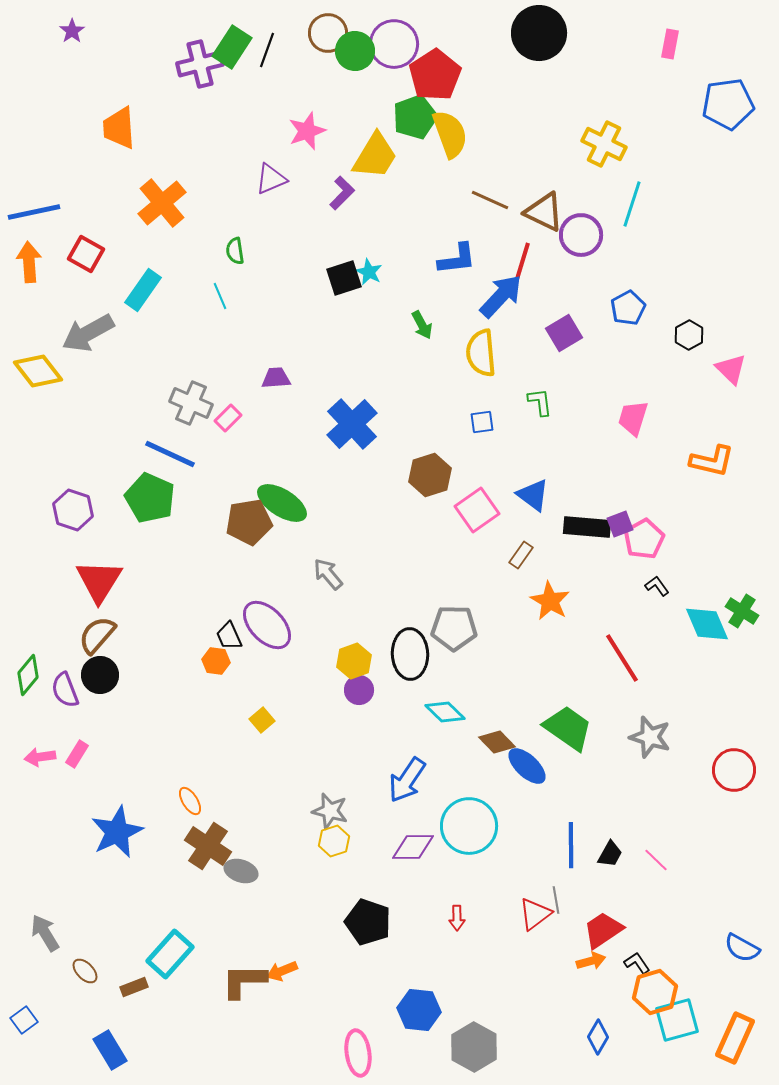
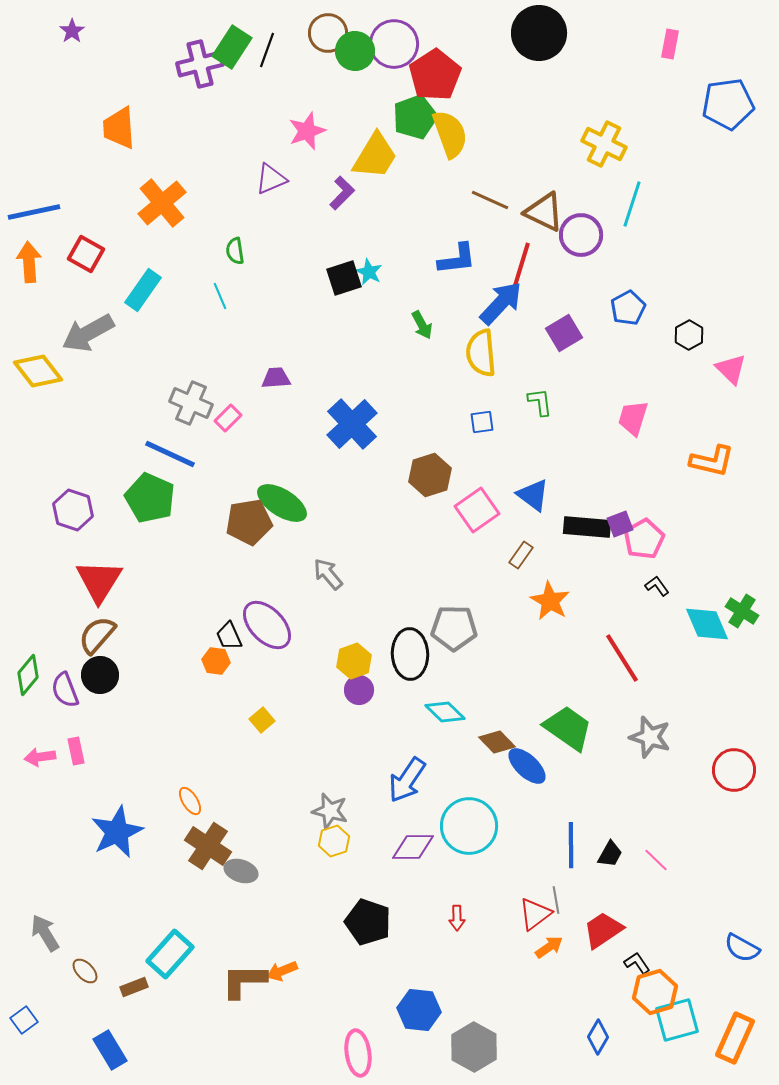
blue arrow at (501, 296): moved 7 px down
pink rectangle at (77, 754): moved 1 px left, 3 px up; rotated 44 degrees counterclockwise
orange arrow at (591, 961): moved 42 px left, 14 px up; rotated 20 degrees counterclockwise
